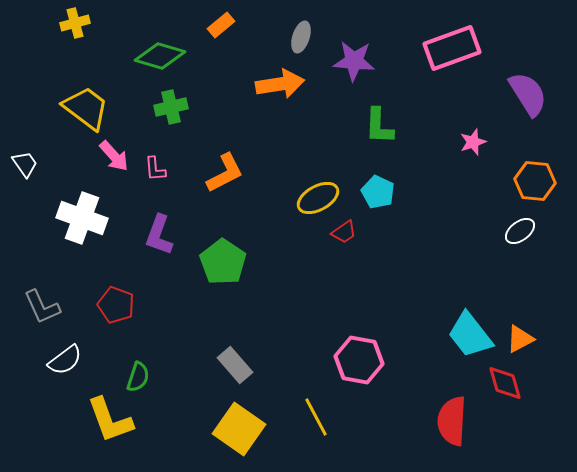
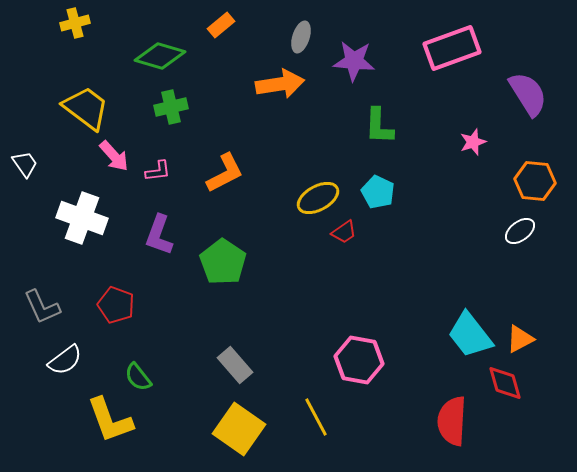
pink L-shape: moved 3 px right, 2 px down; rotated 92 degrees counterclockwise
green semicircle: rotated 124 degrees clockwise
